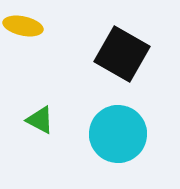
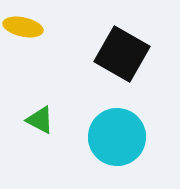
yellow ellipse: moved 1 px down
cyan circle: moved 1 px left, 3 px down
